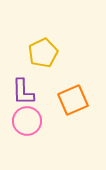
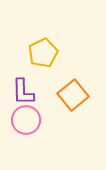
orange square: moved 5 px up; rotated 16 degrees counterclockwise
pink circle: moved 1 px left, 1 px up
